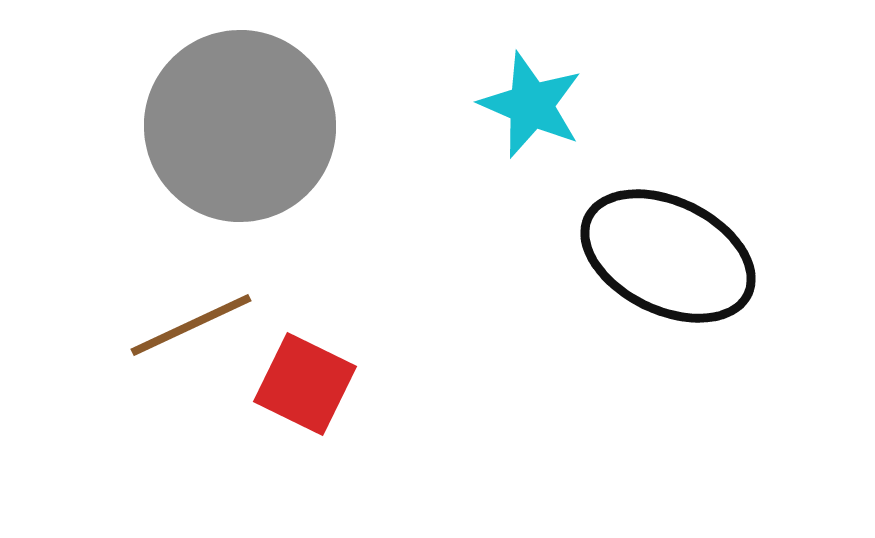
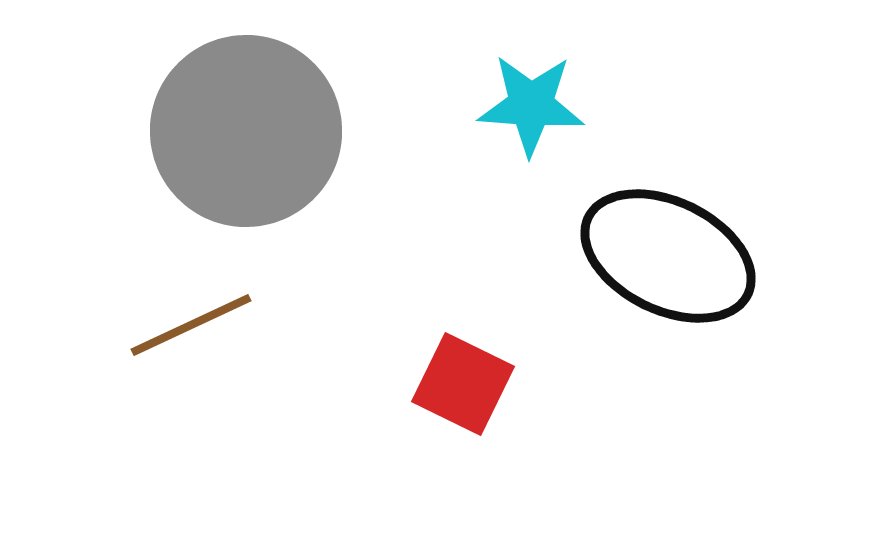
cyan star: rotated 19 degrees counterclockwise
gray circle: moved 6 px right, 5 px down
red square: moved 158 px right
